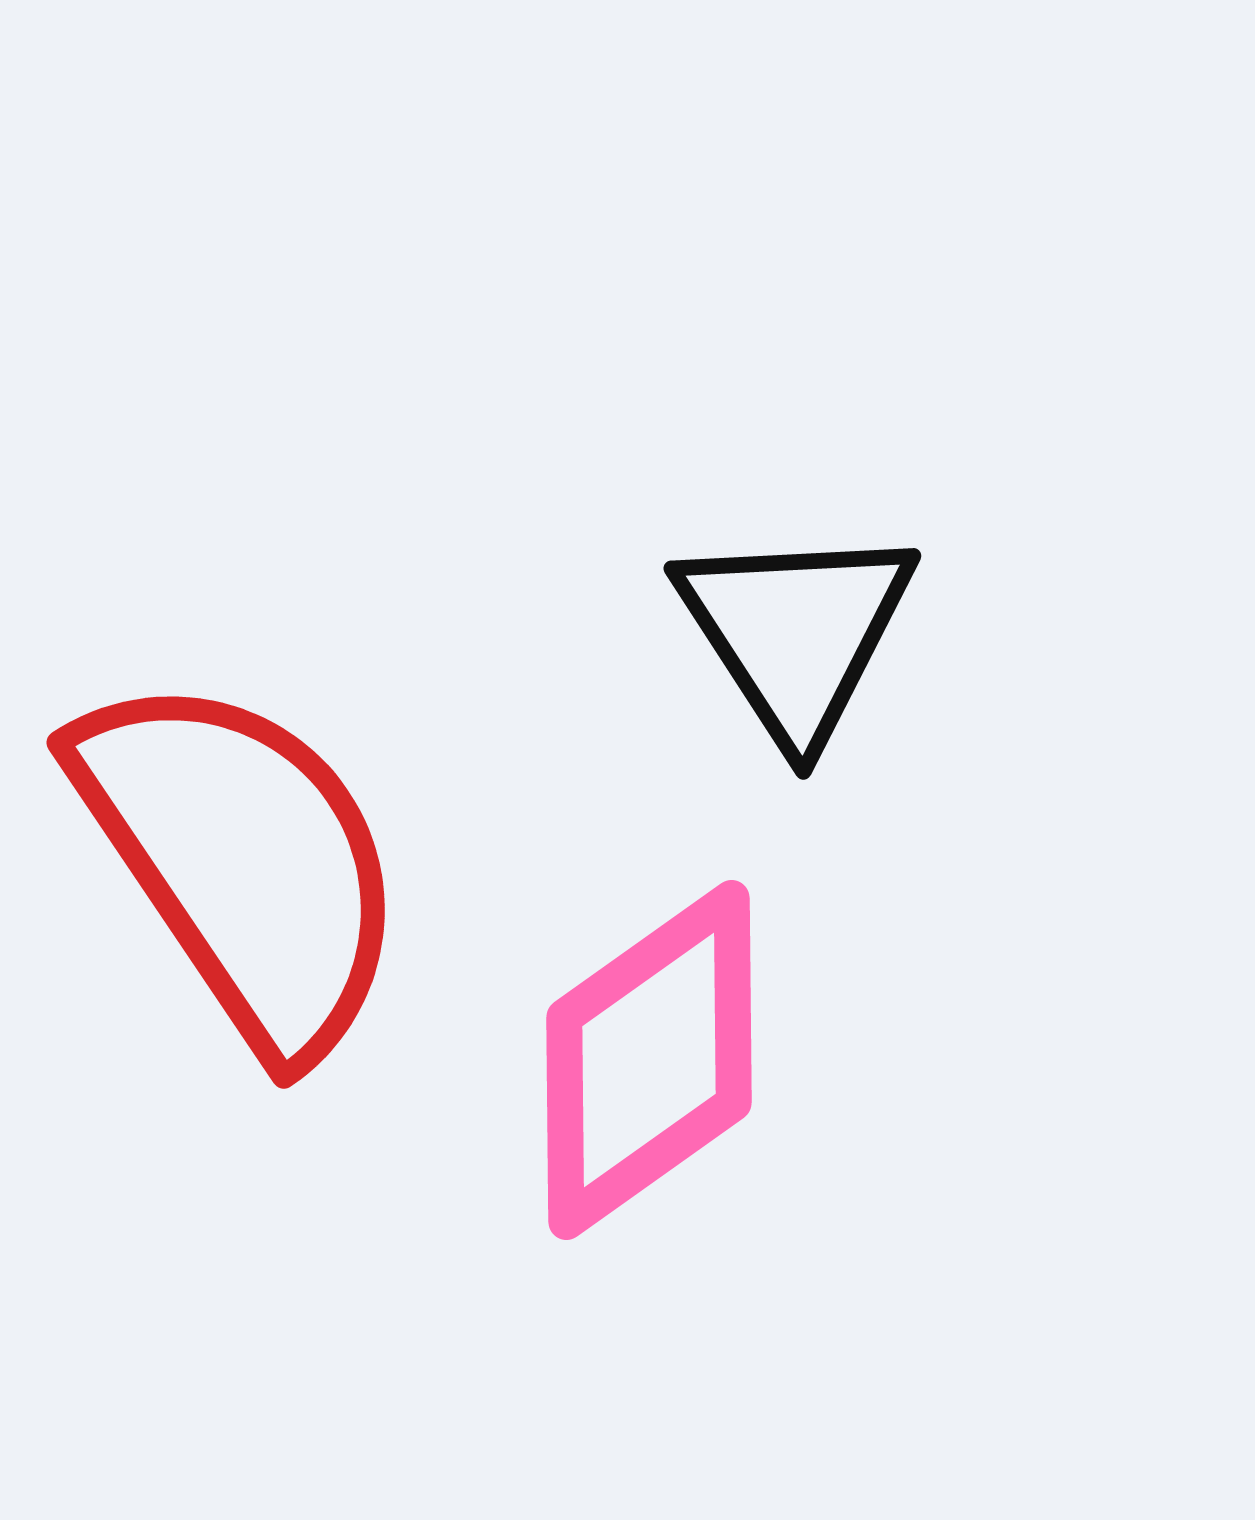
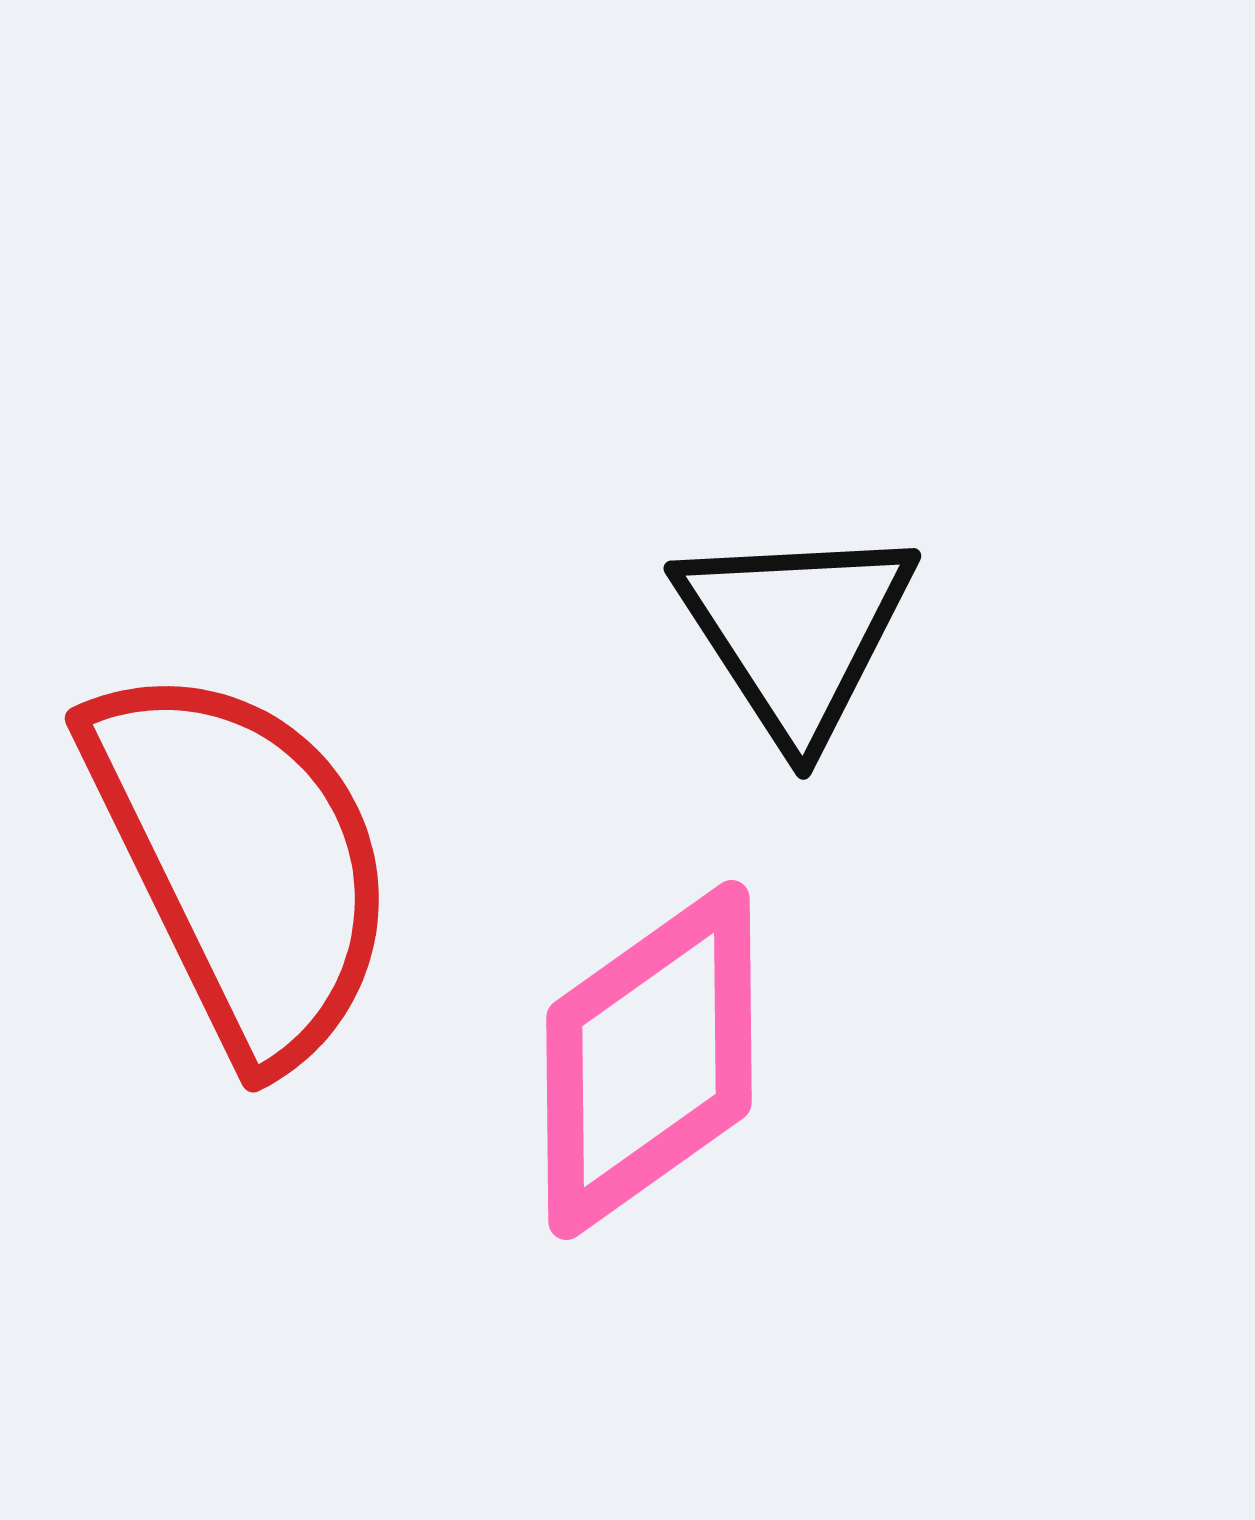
red semicircle: rotated 8 degrees clockwise
